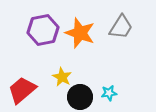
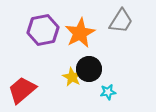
gray trapezoid: moved 6 px up
orange star: rotated 24 degrees clockwise
yellow star: moved 10 px right
cyan star: moved 1 px left, 1 px up
black circle: moved 9 px right, 28 px up
